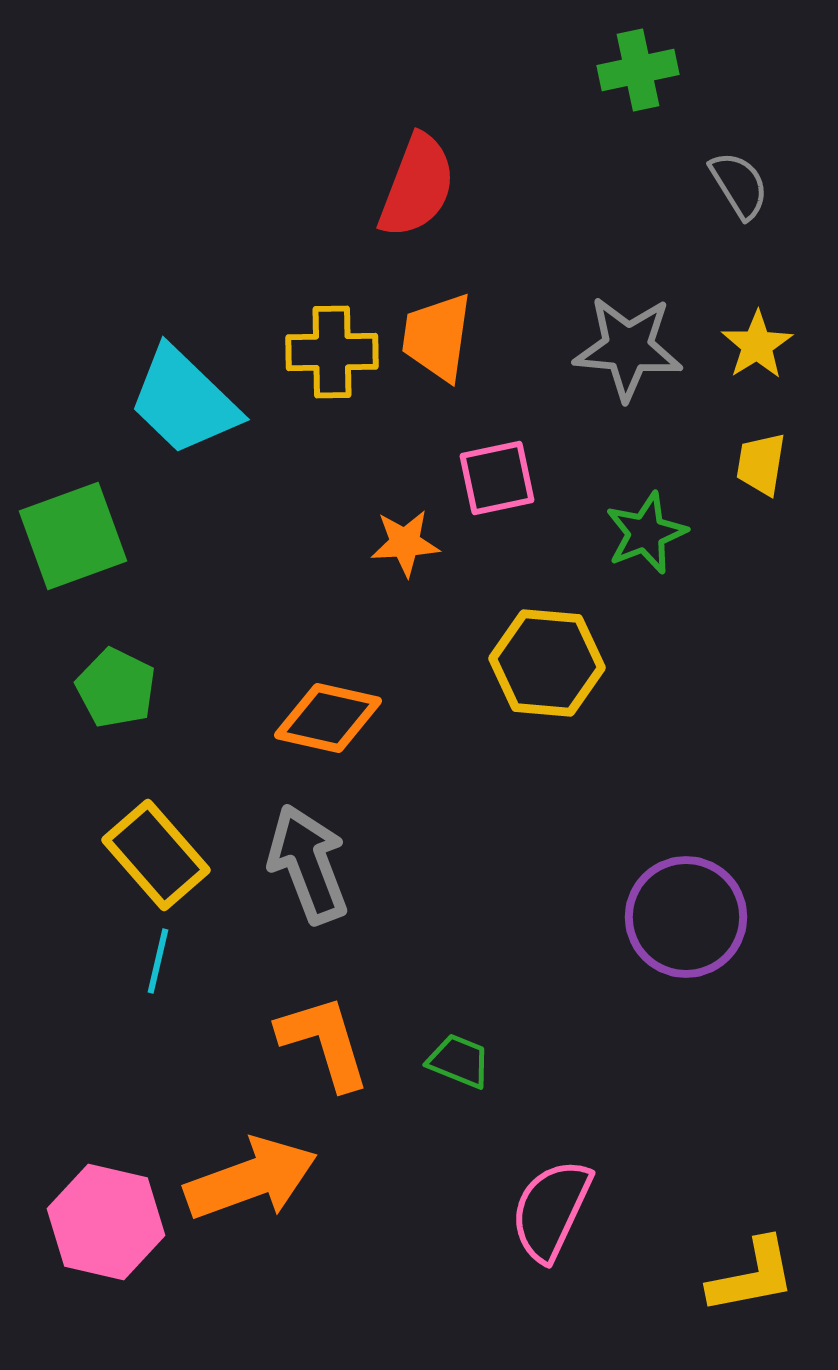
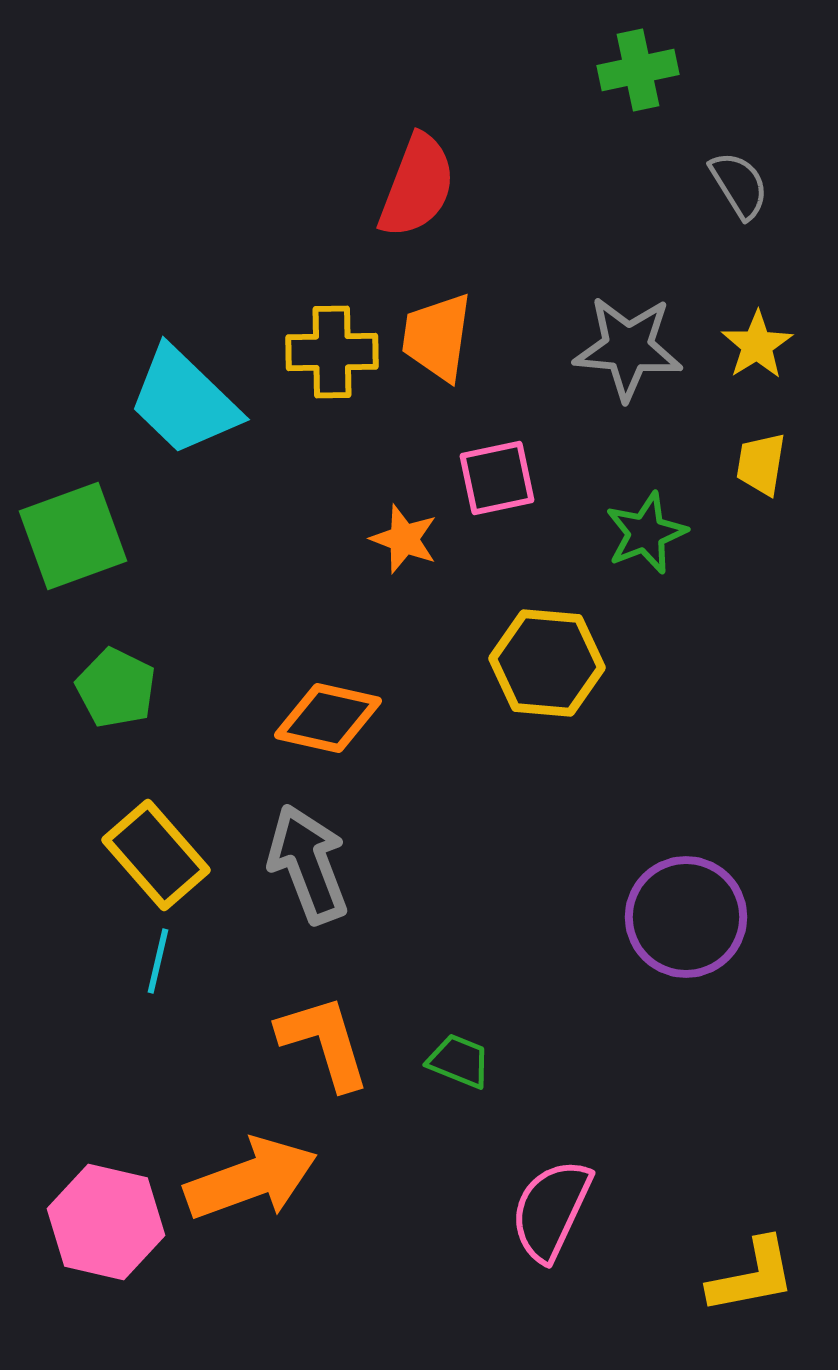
orange star: moved 1 px left, 4 px up; rotated 24 degrees clockwise
